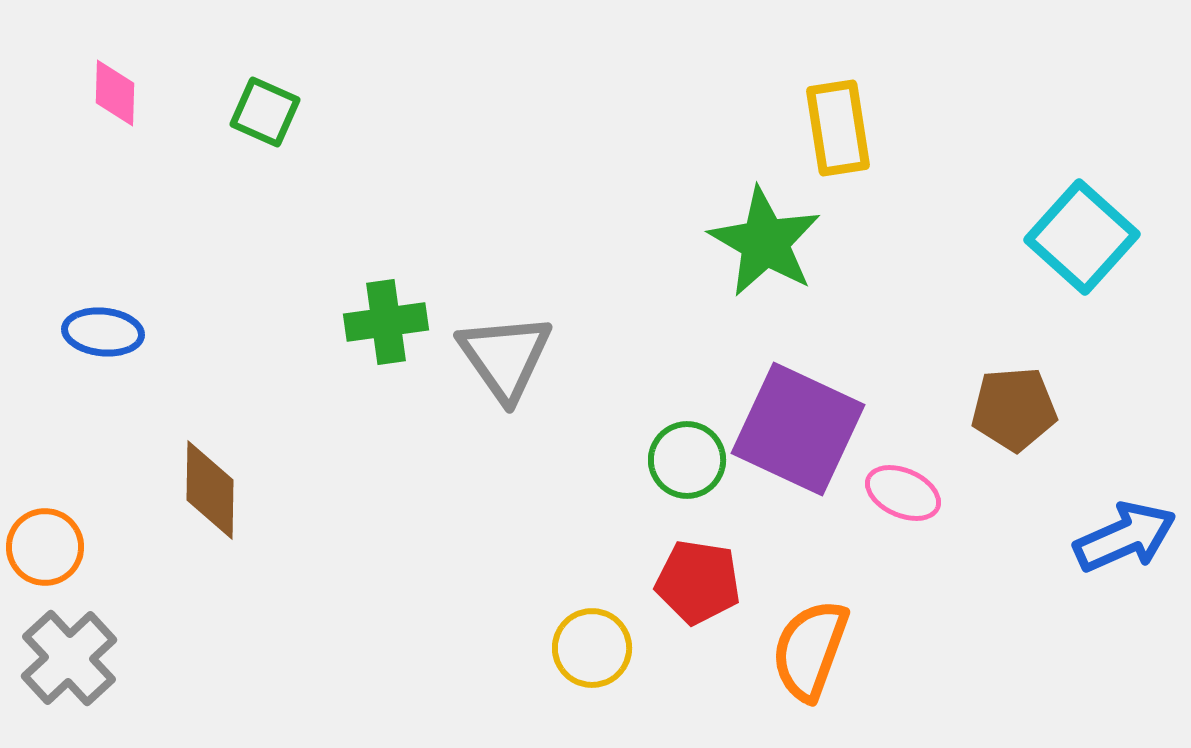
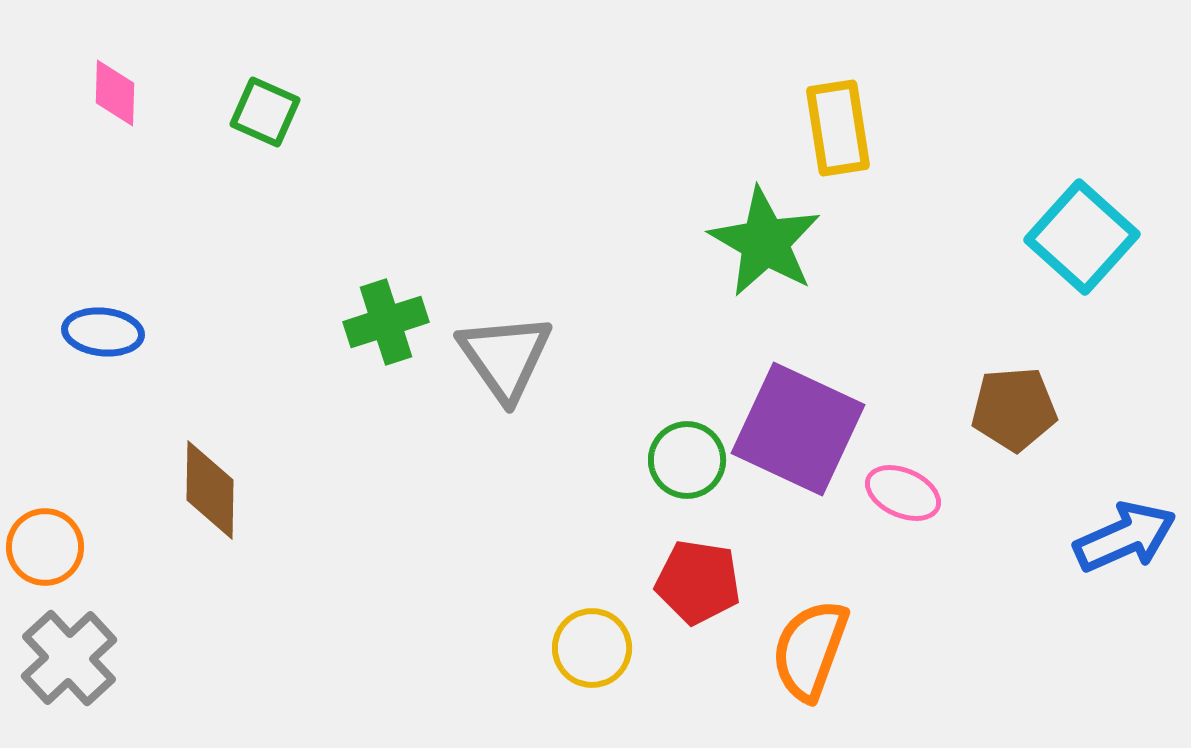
green cross: rotated 10 degrees counterclockwise
